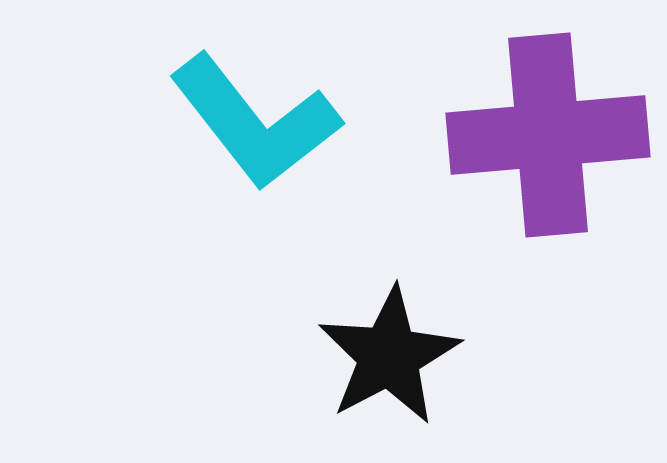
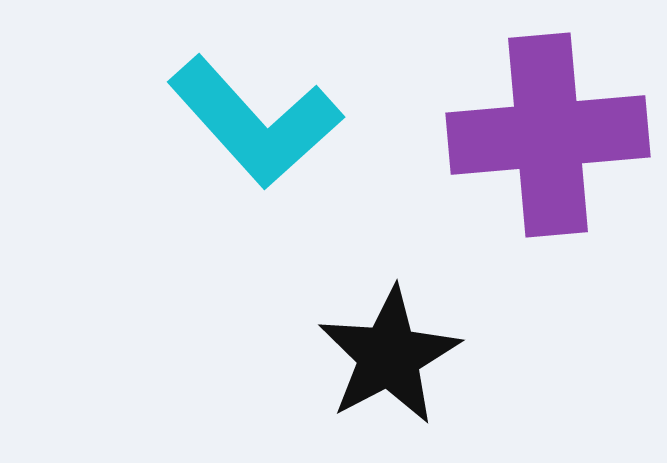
cyan L-shape: rotated 4 degrees counterclockwise
